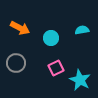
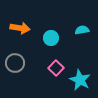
orange arrow: rotated 18 degrees counterclockwise
gray circle: moved 1 px left
pink square: rotated 21 degrees counterclockwise
